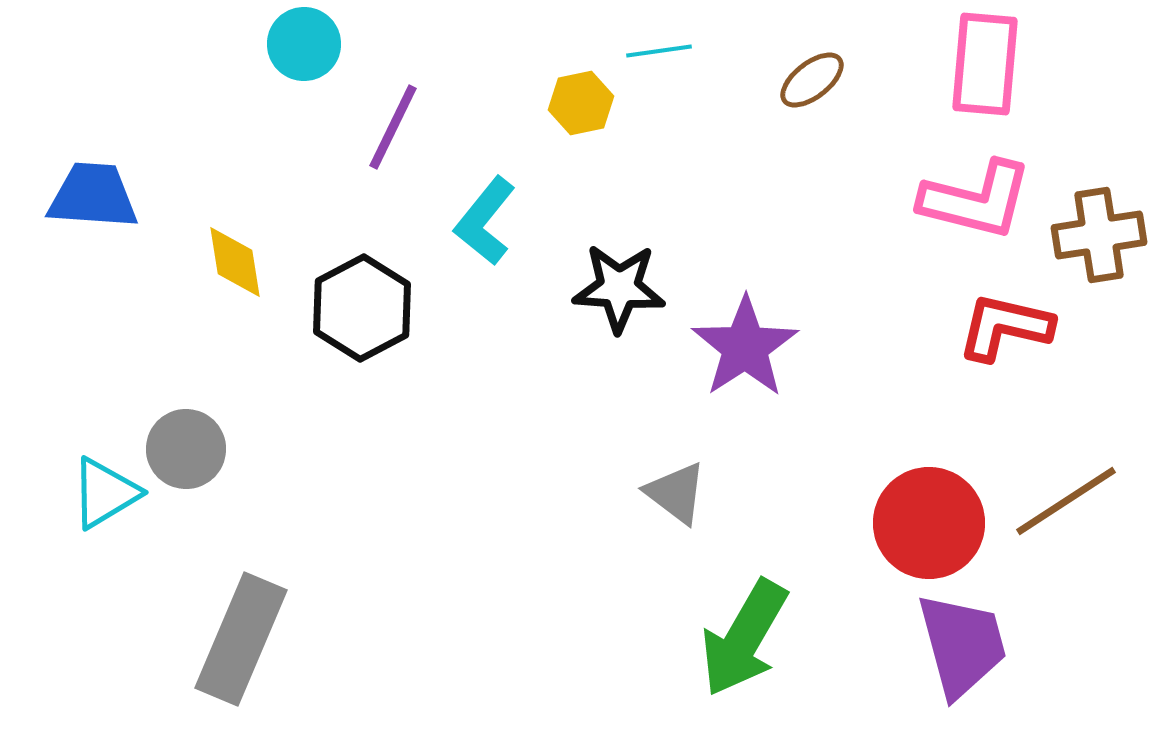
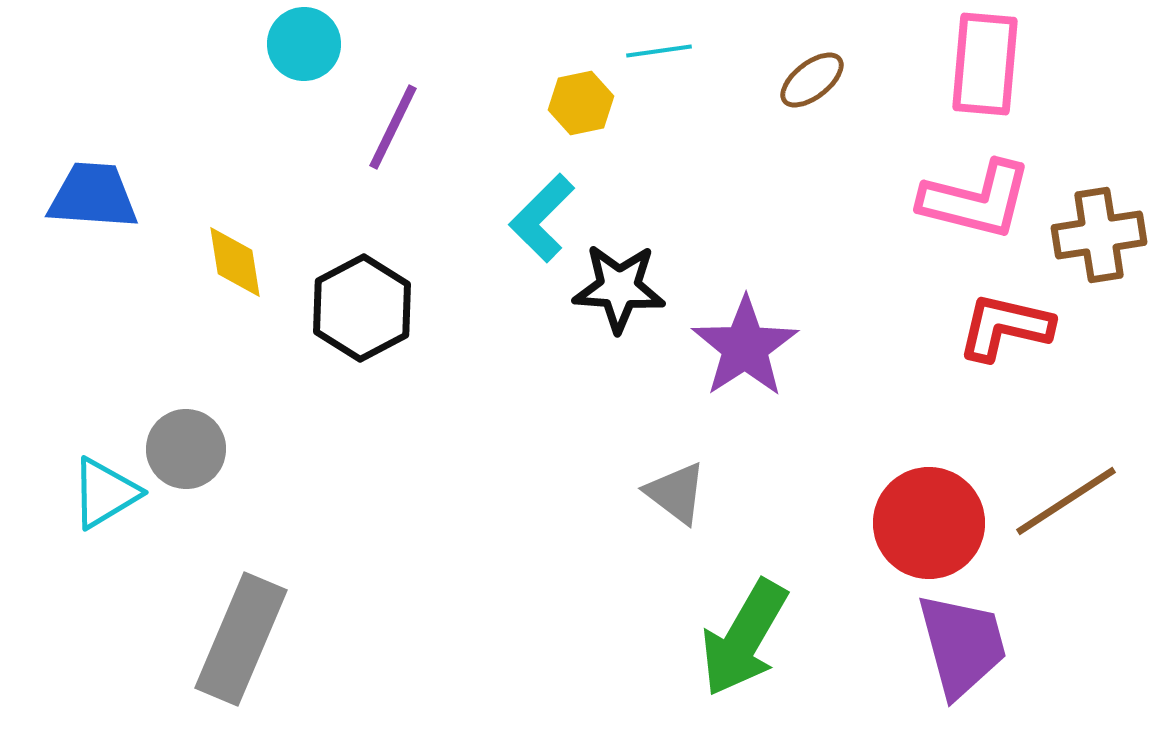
cyan L-shape: moved 57 px right, 3 px up; rotated 6 degrees clockwise
